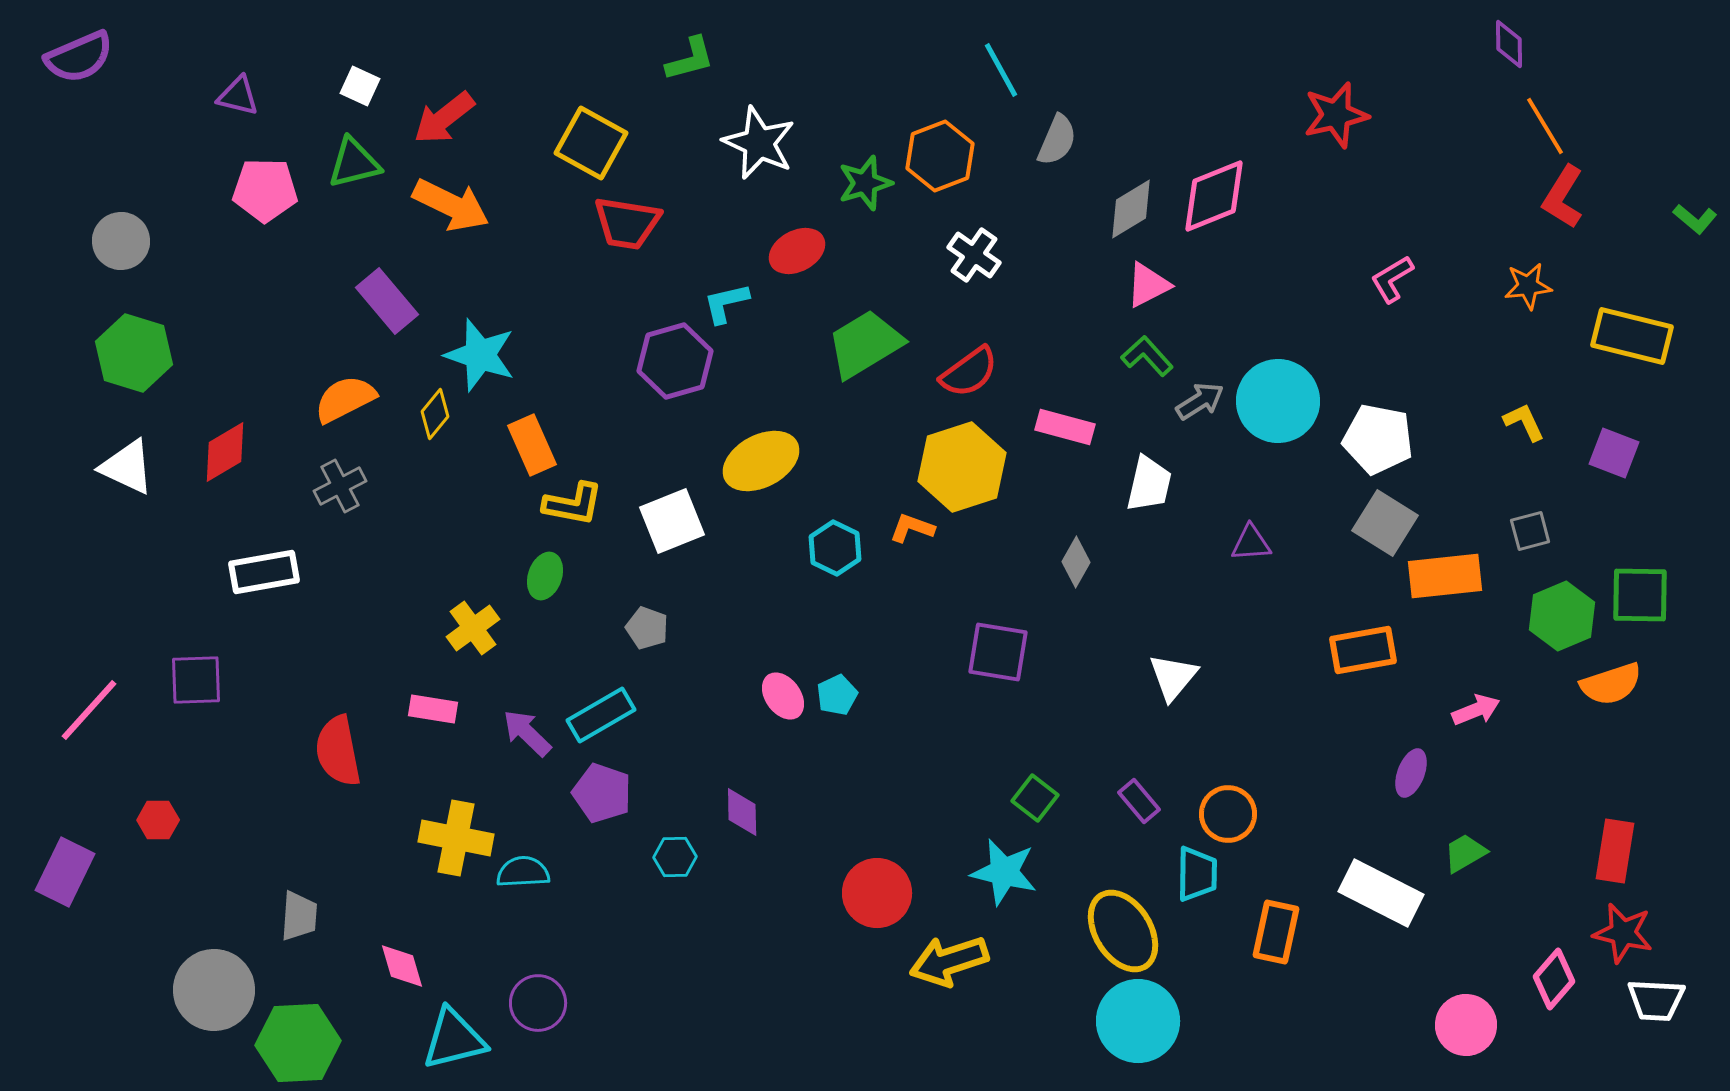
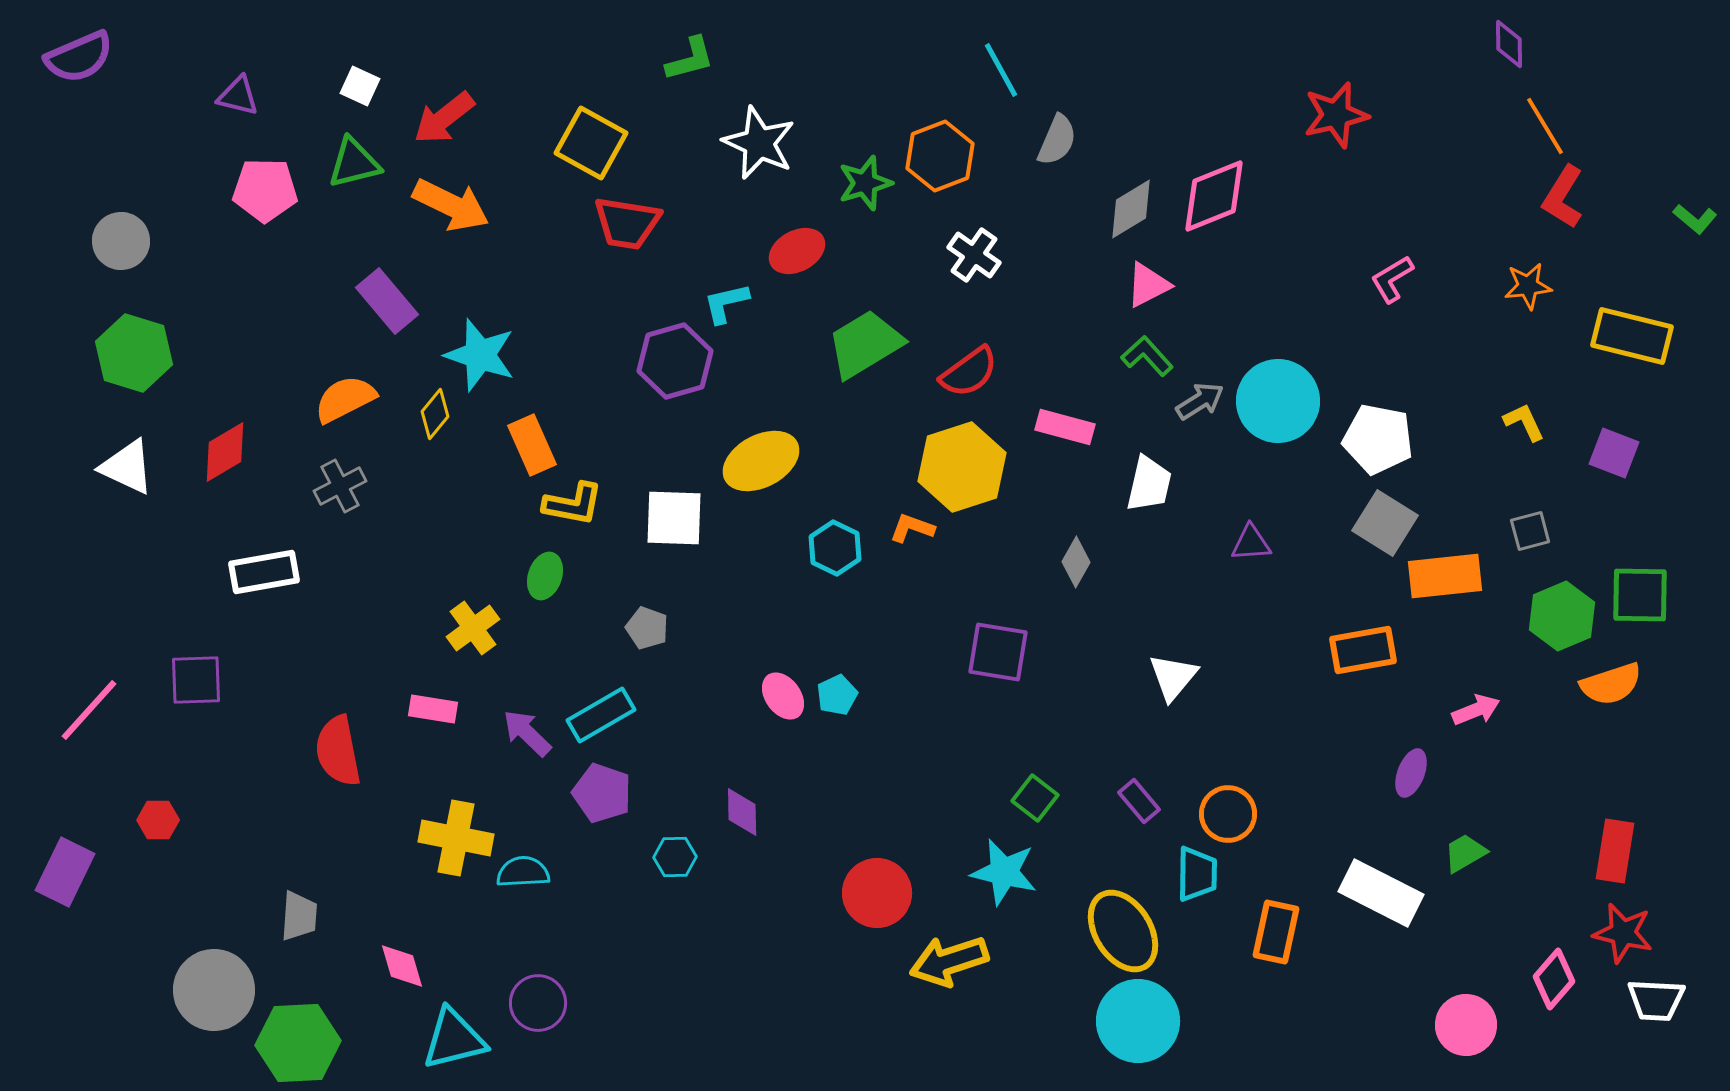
white square at (672, 521): moved 2 px right, 3 px up; rotated 24 degrees clockwise
